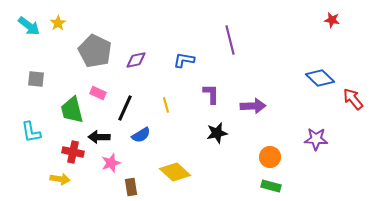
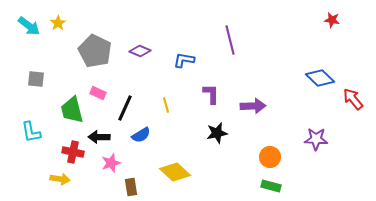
purple diamond: moved 4 px right, 9 px up; rotated 35 degrees clockwise
